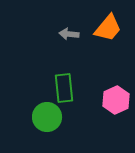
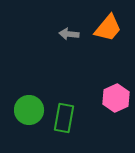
green rectangle: moved 30 px down; rotated 16 degrees clockwise
pink hexagon: moved 2 px up
green circle: moved 18 px left, 7 px up
